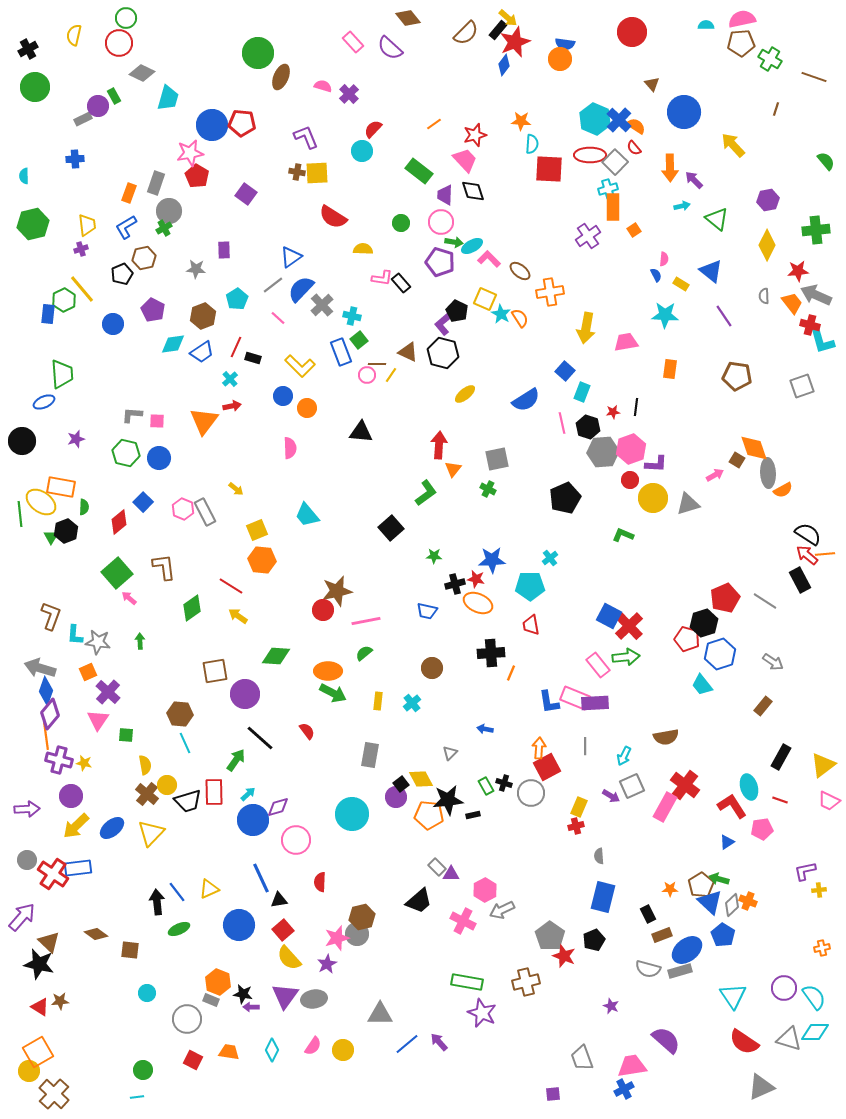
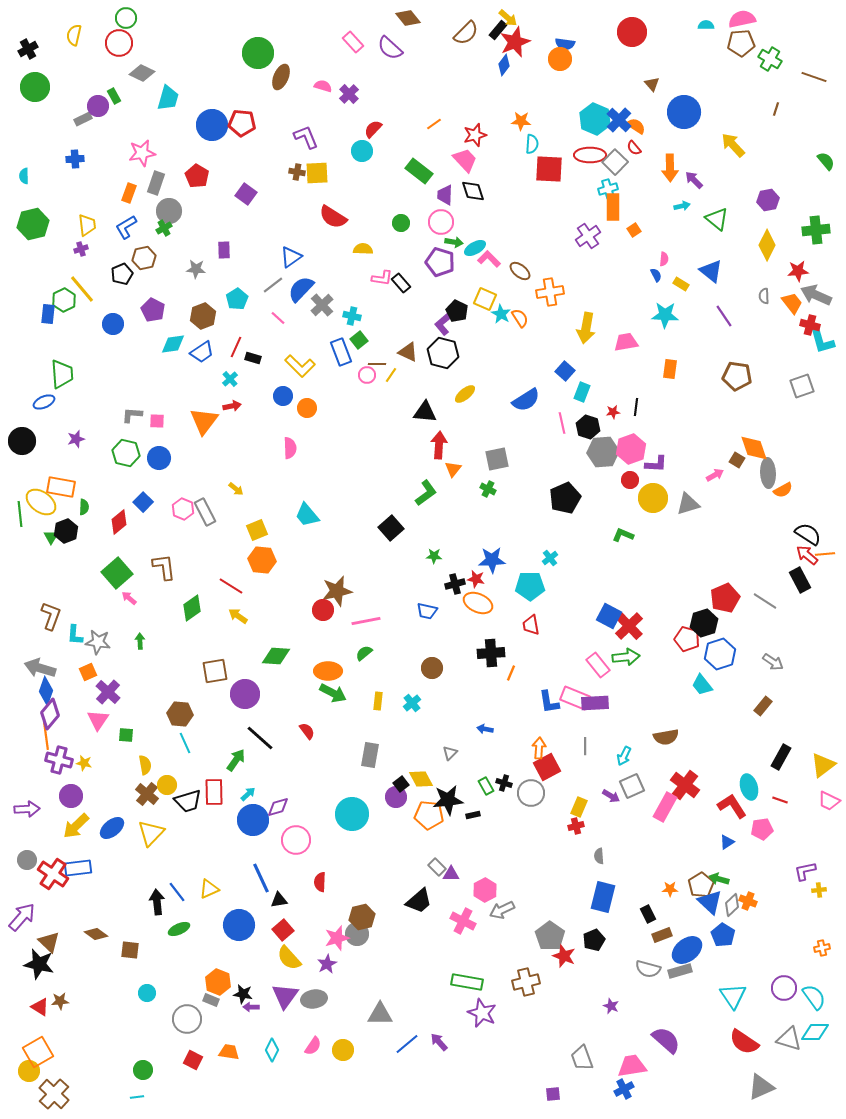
pink star at (190, 153): moved 48 px left
cyan ellipse at (472, 246): moved 3 px right, 2 px down
black triangle at (361, 432): moved 64 px right, 20 px up
